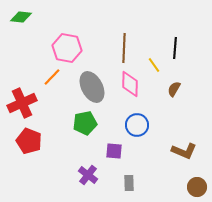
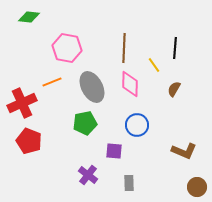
green diamond: moved 8 px right
orange line: moved 5 px down; rotated 24 degrees clockwise
